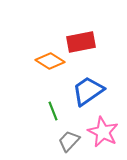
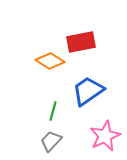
green line: rotated 36 degrees clockwise
pink star: moved 2 px right, 4 px down; rotated 20 degrees clockwise
gray trapezoid: moved 18 px left
